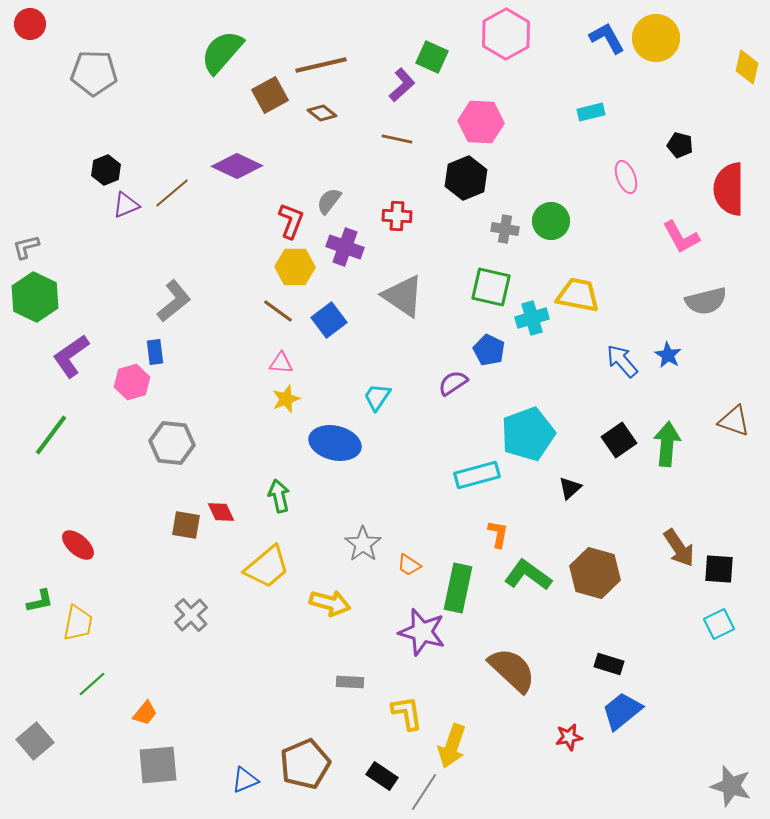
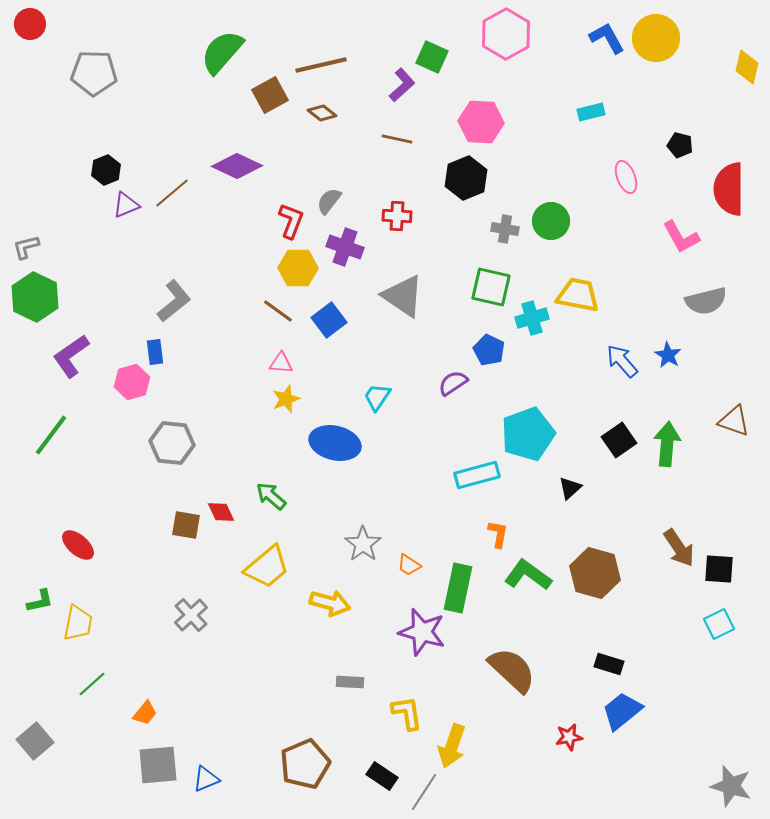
yellow hexagon at (295, 267): moved 3 px right, 1 px down
green arrow at (279, 496): moved 8 px left; rotated 36 degrees counterclockwise
blue triangle at (245, 780): moved 39 px left, 1 px up
